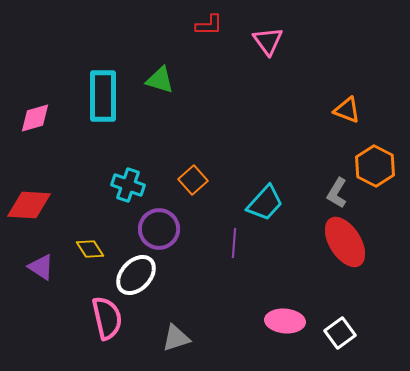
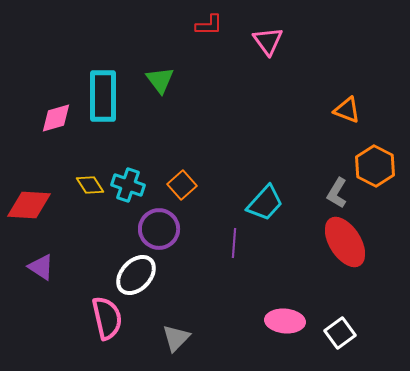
green triangle: rotated 36 degrees clockwise
pink diamond: moved 21 px right
orange square: moved 11 px left, 5 px down
yellow diamond: moved 64 px up
gray triangle: rotated 28 degrees counterclockwise
